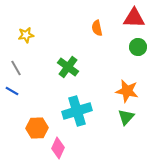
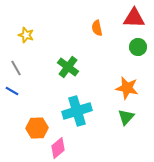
yellow star: rotated 28 degrees clockwise
orange star: moved 3 px up
pink diamond: rotated 25 degrees clockwise
